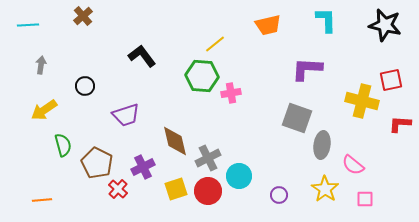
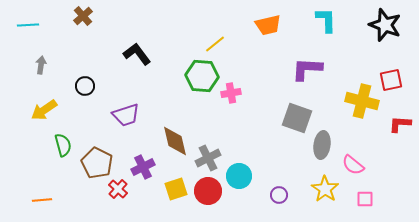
black star: rotated 8 degrees clockwise
black L-shape: moved 5 px left, 2 px up
